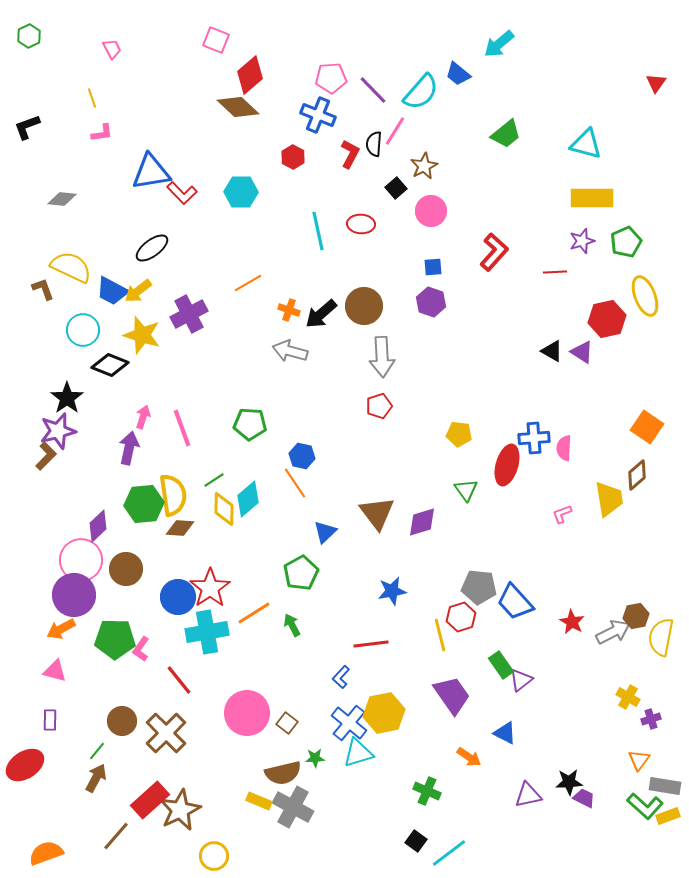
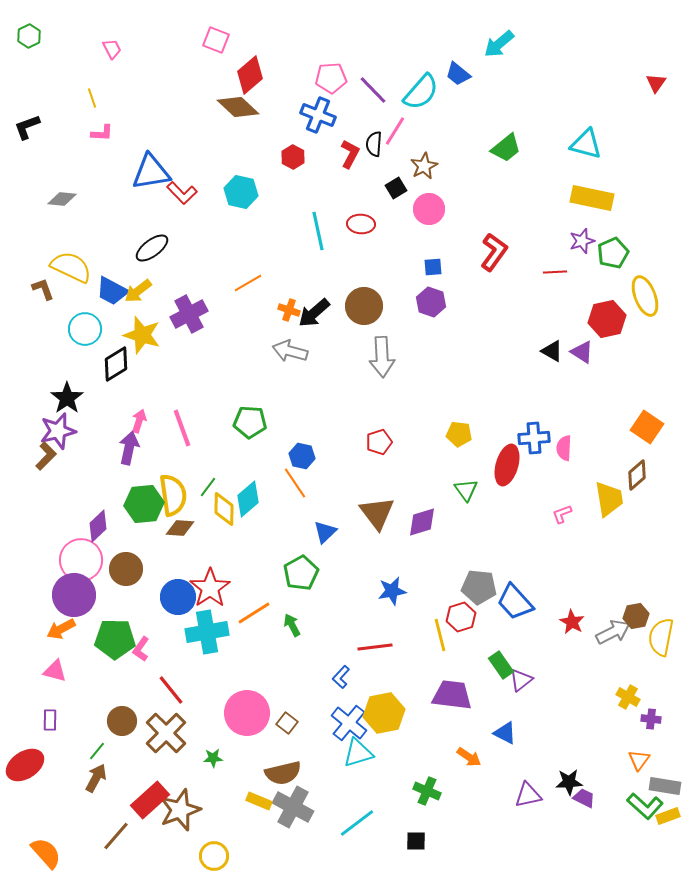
pink L-shape at (102, 133): rotated 10 degrees clockwise
green trapezoid at (506, 134): moved 14 px down
black square at (396, 188): rotated 10 degrees clockwise
cyan hexagon at (241, 192): rotated 12 degrees clockwise
yellow rectangle at (592, 198): rotated 12 degrees clockwise
pink circle at (431, 211): moved 2 px left, 2 px up
green pentagon at (626, 242): moved 13 px left, 11 px down
red L-shape at (494, 252): rotated 6 degrees counterclockwise
black arrow at (321, 314): moved 7 px left, 1 px up
cyan circle at (83, 330): moved 2 px right, 1 px up
black diamond at (110, 365): moved 6 px right, 1 px up; rotated 54 degrees counterclockwise
red pentagon at (379, 406): moved 36 px down
pink arrow at (143, 417): moved 4 px left, 4 px down
green pentagon at (250, 424): moved 2 px up
green line at (214, 480): moved 6 px left, 7 px down; rotated 20 degrees counterclockwise
red line at (371, 644): moved 4 px right, 3 px down
red line at (179, 680): moved 8 px left, 10 px down
purple trapezoid at (452, 695): rotated 48 degrees counterclockwise
purple cross at (651, 719): rotated 24 degrees clockwise
green star at (315, 758): moved 102 px left
brown star at (180, 810): rotated 6 degrees clockwise
black square at (416, 841): rotated 35 degrees counterclockwise
orange semicircle at (46, 853): rotated 68 degrees clockwise
cyan line at (449, 853): moved 92 px left, 30 px up
